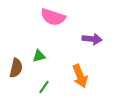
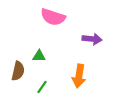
green triangle: rotated 16 degrees clockwise
brown semicircle: moved 2 px right, 3 px down
orange arrow: moved 1 px left; rotated 30 degrees clockwise
green line: moved 2 px left
